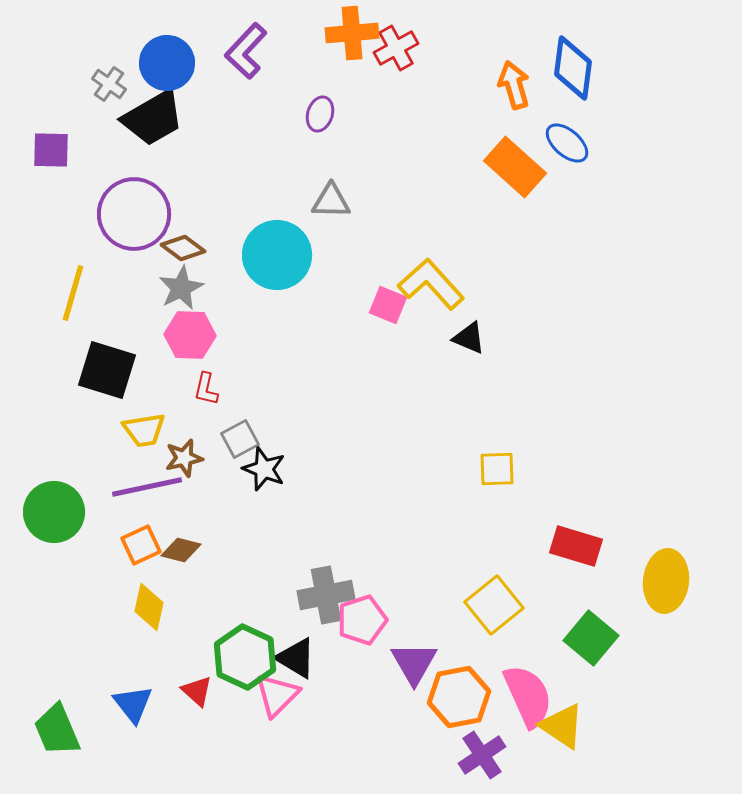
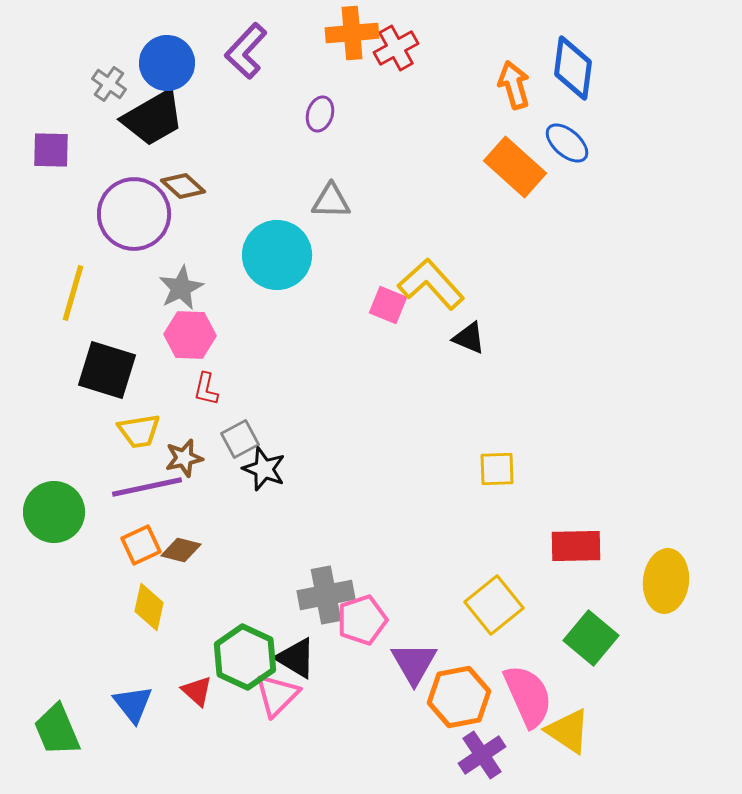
brown diamond at (183, 248): moved 62 px up; rotated 6 degrees clockwise
yellow trapezoid at (144, 430): moved 5 px left, 1 px down
red rectangle at (576, 546): rotated 18 degrees counterclockwise
yellow triangle at (562, 726): moved 6 px right, 5 px down
